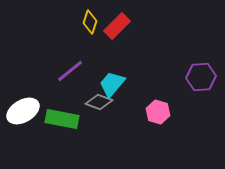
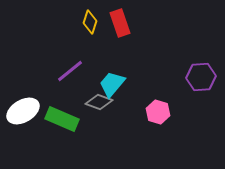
red rectangle: moved 3 px right, 3 px up; rotated 64 degrees counterclockwise
green rectangle: rotated 12 degrees clockwise
